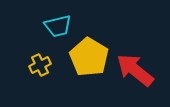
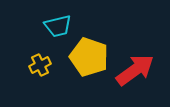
yellow pentagon: rotated 12 degrees counterclockwise
red arrow: rotated 105 degrees clockwise
